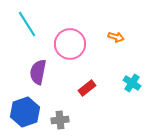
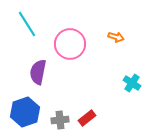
red rectangle: moved 30 px down
